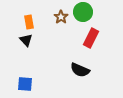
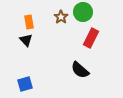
black semicircle: rotated 18 degrees clockwise
blue square: rotated 21 degrees counterclockwise
